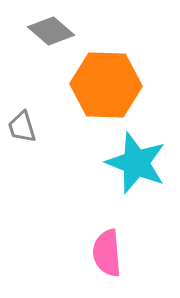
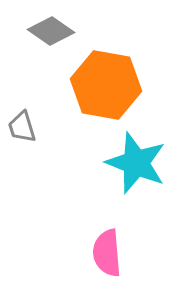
gray diamond: rotated 6 degrees counterclockwise
orange hexagon: rotated 8 degrees clockwise
